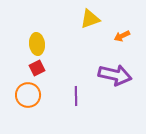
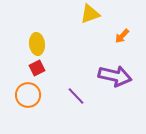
yellow triangle: moved 5 px up
orange arrow: rotated 21 degrees counterclockwise
purple arrow: moved 1 px down
purple line: rotated 42 degrees counterclockwise
